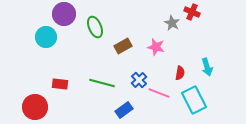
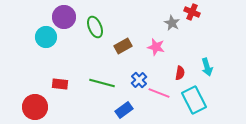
purple circle: moved 3 px down
